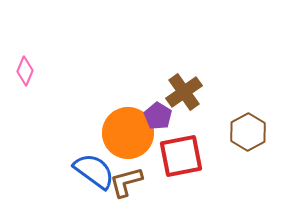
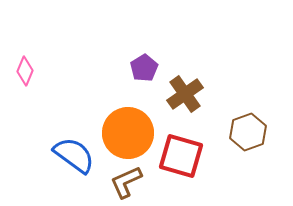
brown cross: moved 1 px right, 2 px down
purple pentagon: moved 14 px left, 48 px up; rotated 8 degrees clockwise
brown hexagon: rotated 9 degrees clockwise
red square: rotated 27 degrees clockwise
blue semicircle: moved 20 px left, 16 px up
brown L-shape: rotated 9 degrees counterclockwise
